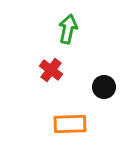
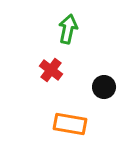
orange rectangle: rotated 12 degrees clockwise
